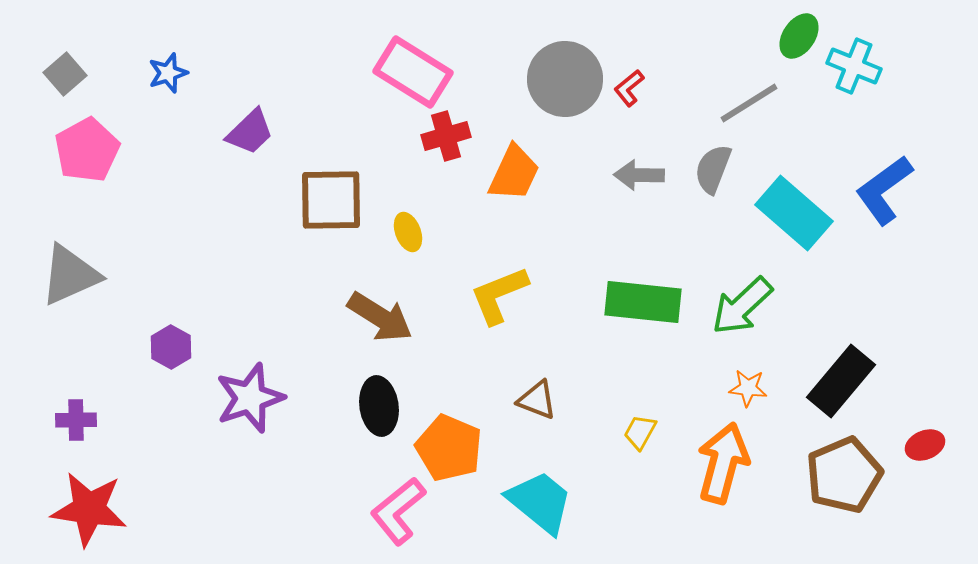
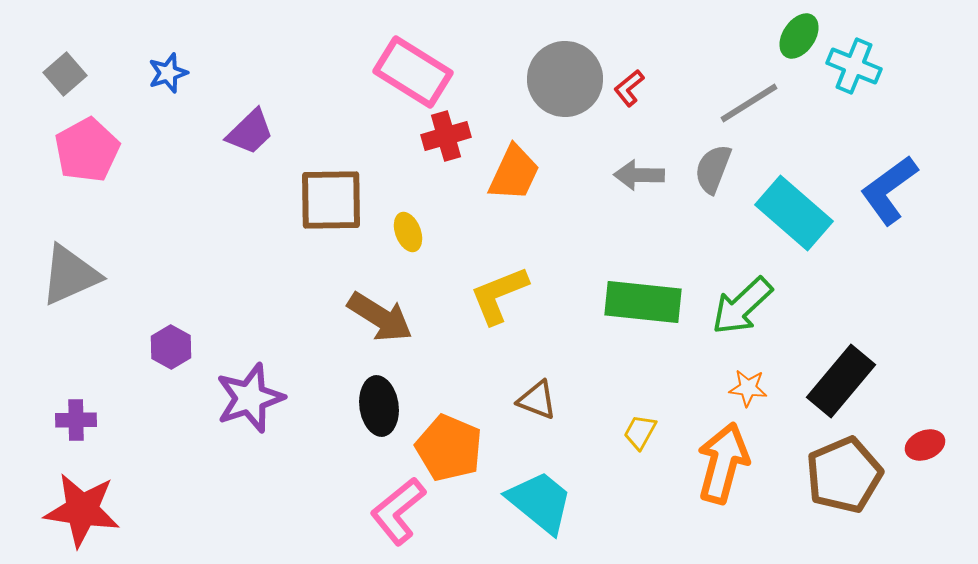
blue L-shape: moved 5 px right
red star: moved 7 px left, 1 px down
